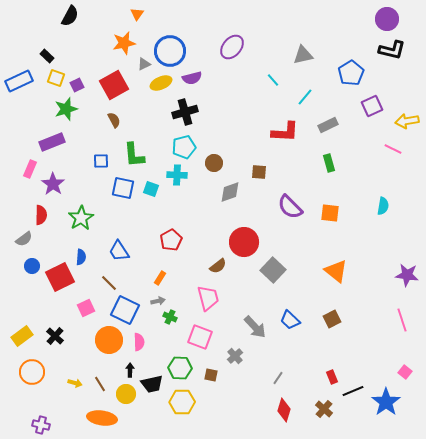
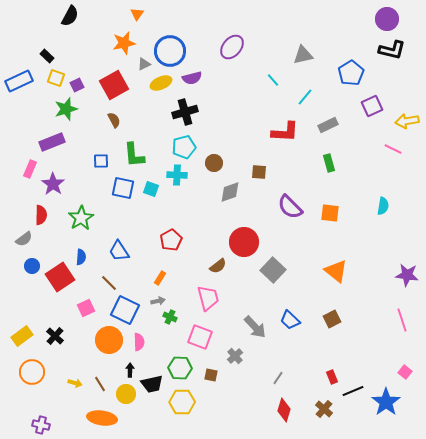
red square at (60, 277): rotated 8 degrees counterclockwise
